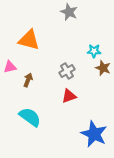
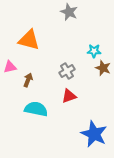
cyan semicircle: moved 6 px right, 8 px up; rotated 25 degrees counterclockwise
